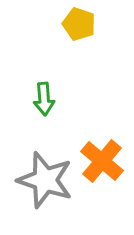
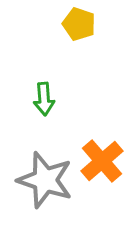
orange cross: rotated 9 degrees clockwise
